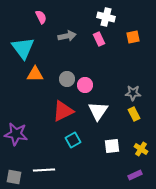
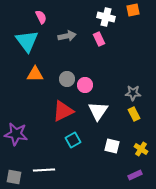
orange square: moved 27 px up
cyan triangle: moved 4 px right, 7 px up
white square: rotated 21 degrees clockwise
